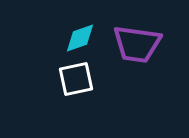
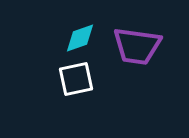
purple trapezoid: moved 2 px down
